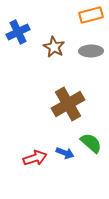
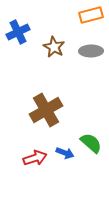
brown cross: moved 22 px left, 6 px down
